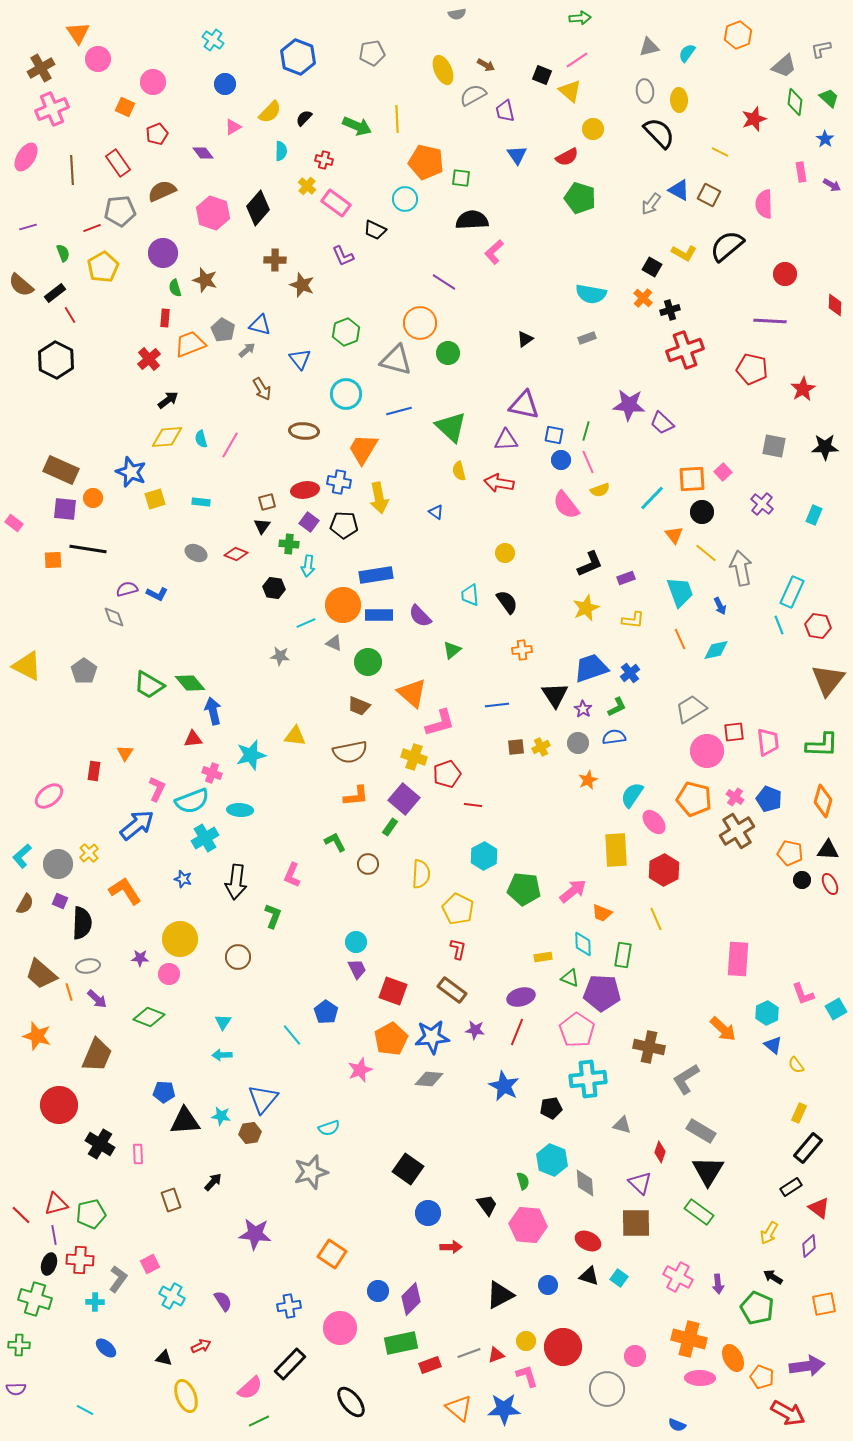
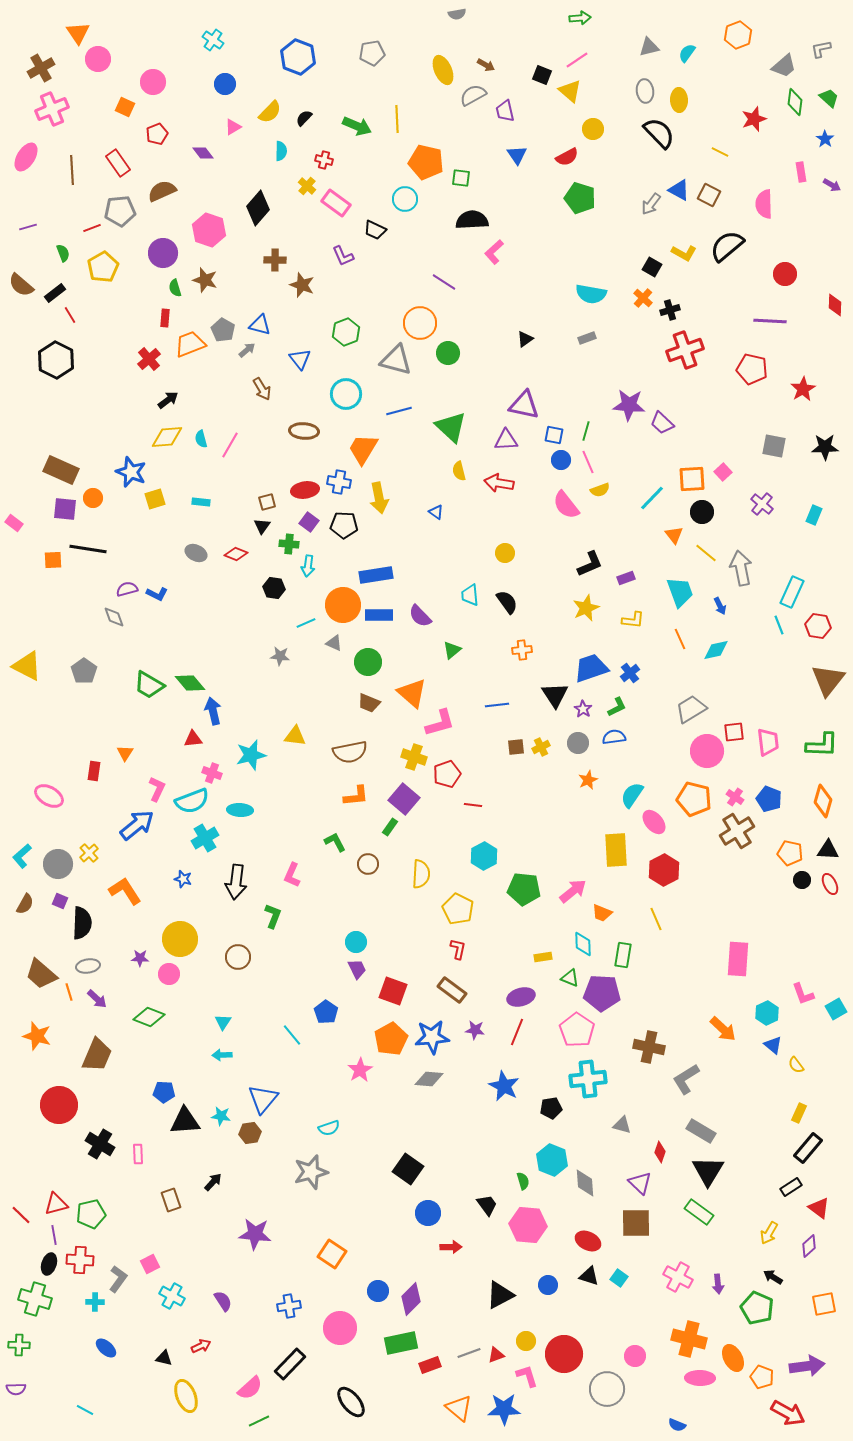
pink hexagon at (213, 213): moved 4 px left, 17 px down
brown trapezoid at (359, 706): moved 10 px right, 3 px up
pink ellipse at (49, 796): rotated 68 degrees clockwise
pink star at (360, 1070): rotated 10 degrees counterclockwise
red circle at (563, 1347): moved 1 px right, 7 px down
